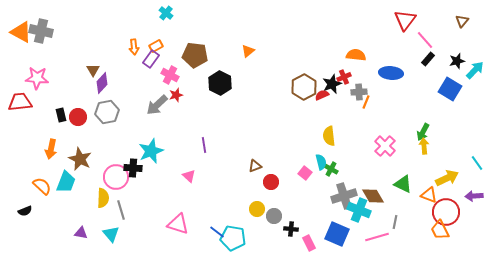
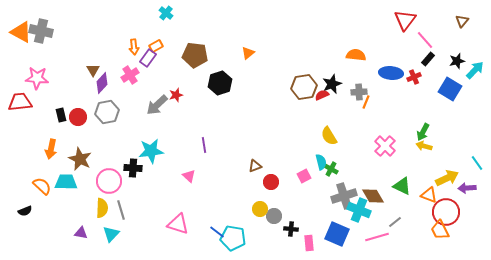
orange triangle at (248, 51): moved 2 px down
purple rectangle at (151, 59): moved 3 px left, 1 px up
pink cross at (170, 75): moved 40 px left; rotated 30 degrees clockwise
red cross at (344, 77): moved 70 px right
black hexagon at (220, 83): rotated 15 degrees clockwise
brown hexagon at (304, 87): rotated 20 degrees clockwise
yellow semicircle at (329, 136): rotated 24 degrees counterclockwise
yellow arrow at (424, 146): rotated 70 degrees counterclockwise
cyan star at (151, 151): rotated 15 degrees clockwise
pink square at (305, 173): moved 1 px left, 3 px down; rotated 24 degrees clockwise
pink circle at (116, 177): moved 7 px left, 4 px down
cyan trapezoid at (66, 182): rotated 110 degrees counterclockwise
green triangle at (403, 184): moved 1 px left, 2 px down
purple arrow at (474, 196): moved 7 px left, 8 px up
yellow semicircle at (103, 198): moved 1 px left, 10 px down
yellow circle at (257, 209): moved 3 px right
gray line at (395, 222): rotated 40 degrees clockwise
cyan triangle at (111, 234): rotated 24 degrees clockwise
pink rectangle at (309, 243): rotated 21 degrees clockwise
